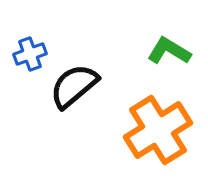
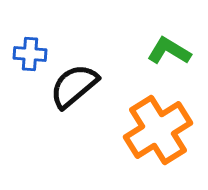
blue cross: rotated 24 degrees clockwise
